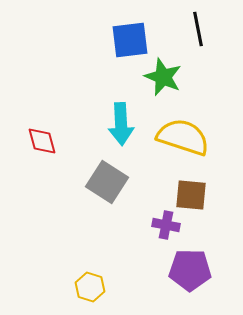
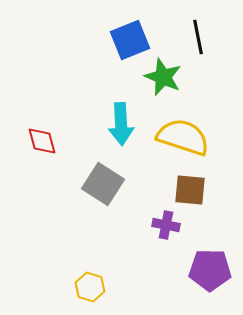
black line: moved 8 px down
blue square: rotated 15 degrees counterclockwise
gray square: moved 4 px left, 2 px down
brown square: moved 1 px left, 5 px up
purple pentagon: moved 20 px right
